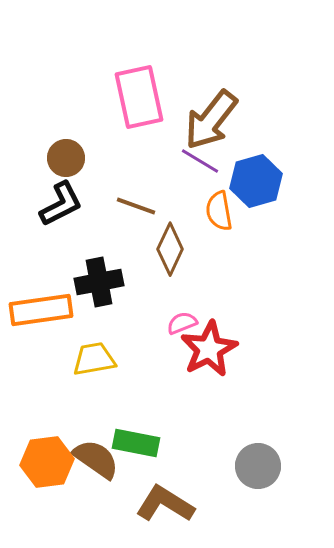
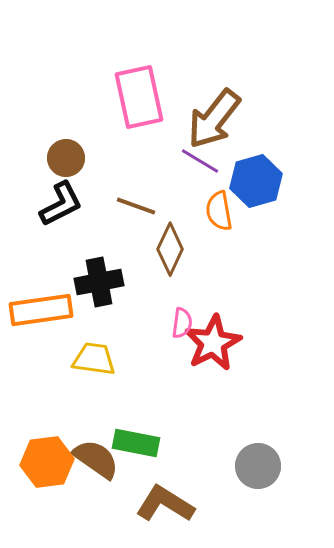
brown arrow: moved 3 px right, 1 px up
pink semicircle: rotated 120 degrees clockwise
red star: moved 4 px right, 6 px up
yellow trapezoid: rotated 18 degrees clockwise
